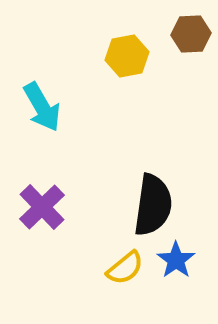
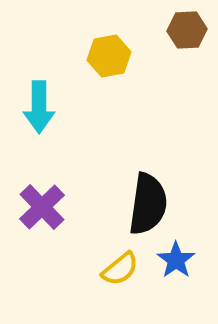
brown hexagon: moved 4 px left, 4 px up
yellow hexagon: moved 18 px left
cyan arrow: moved 3 px left; rotated 30 degrees clockwise
black semicircle: moved 5 px left, 1 px up
yellow semicircle: moved 5 px left, 1 px down
